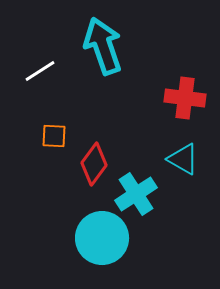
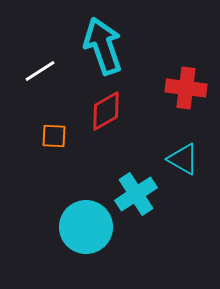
red cross: moved 1 px right, 10 px up
red diamond: moved 12 px right, 53 px up; rotated 24 degrees clockwise
cyan circle: moved 16 px left, 11 px up
